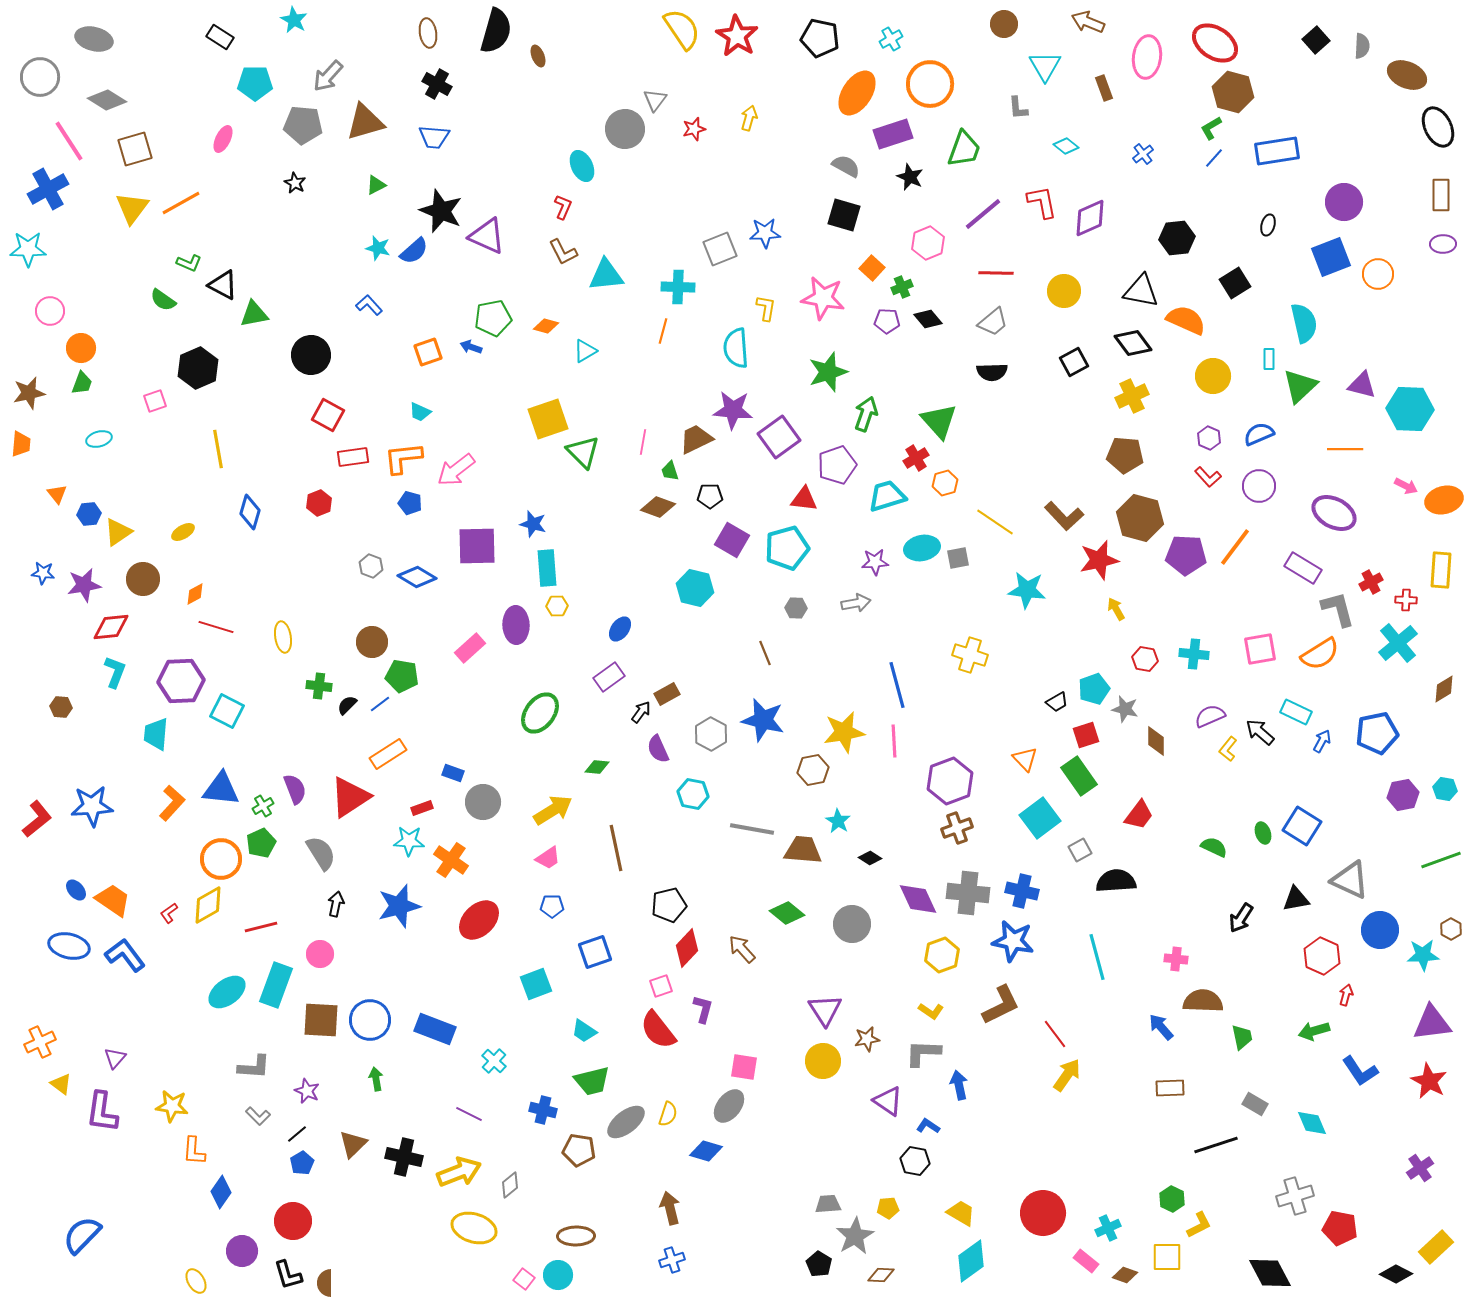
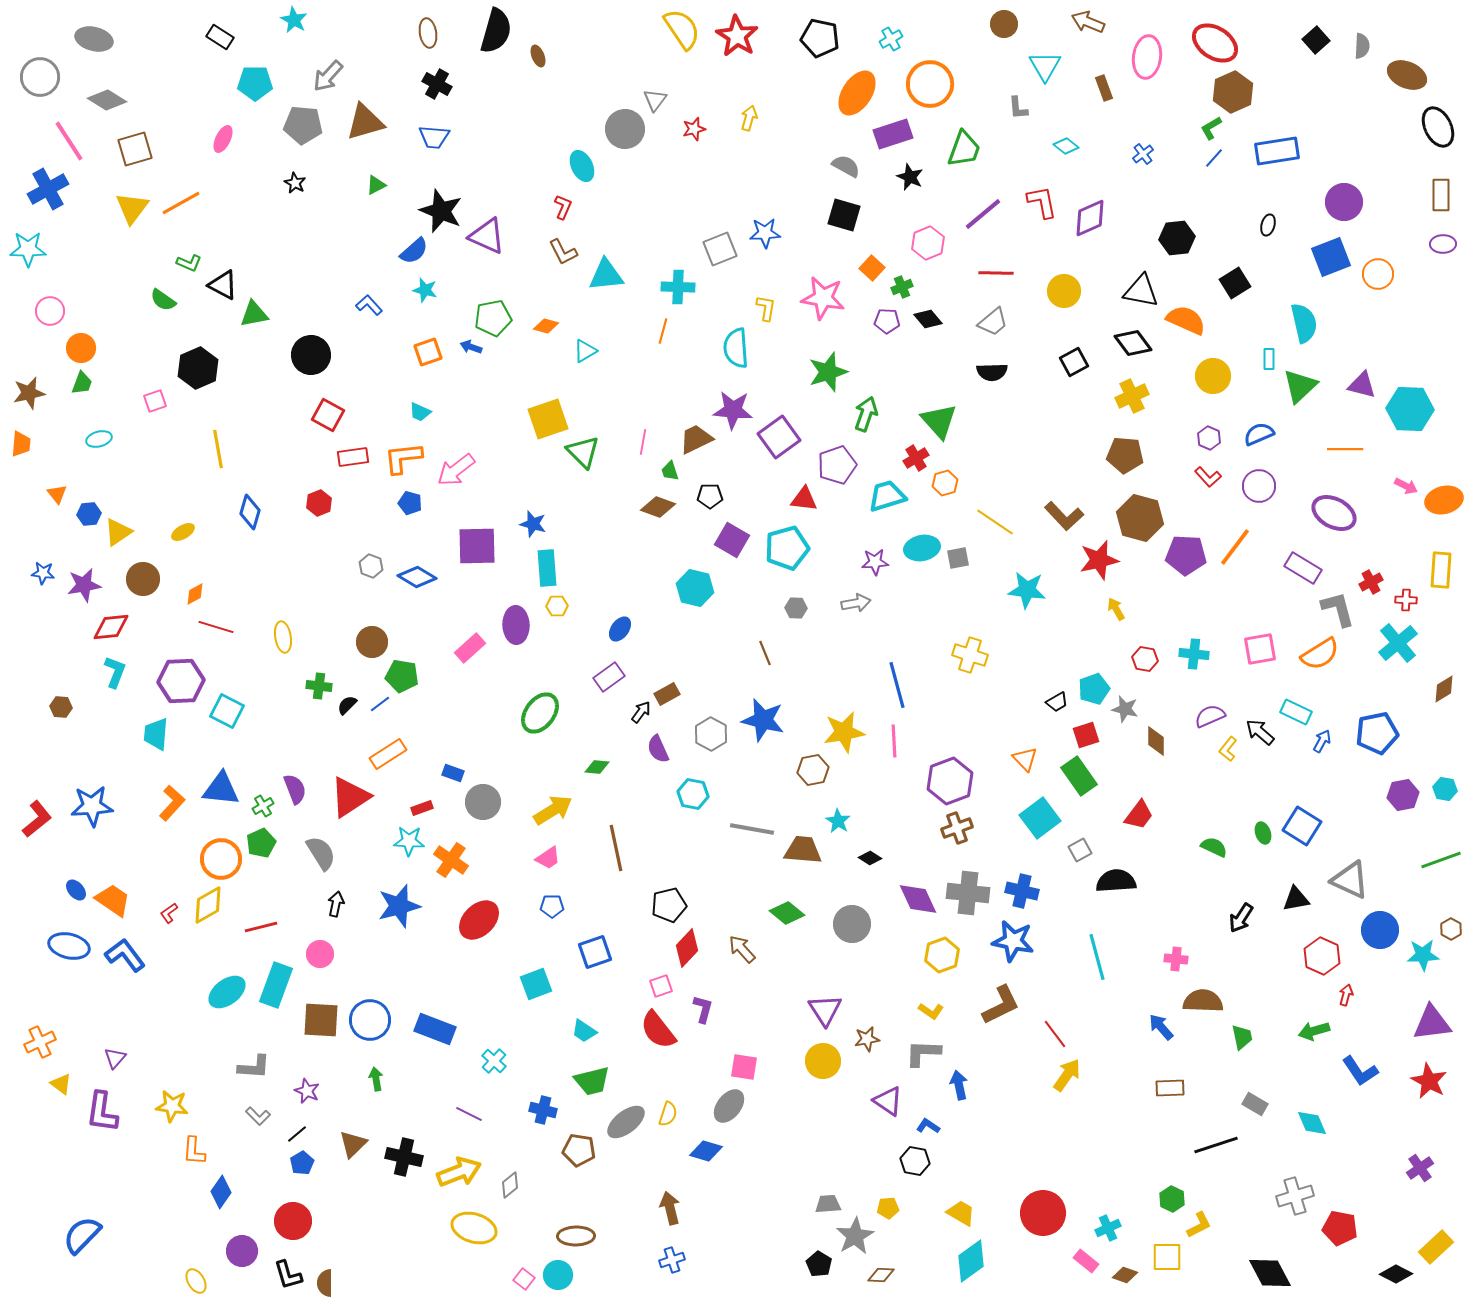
brown hexagon at (1233, 92): rotated 21 degrees clockwise
cyan star at (378, 248): moved 47 px right, 42 px down
